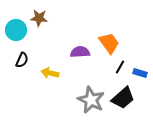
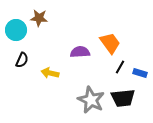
orange trapezoid: moved 1 px right
black trapezoid: rotated 35 degrees clockwise
